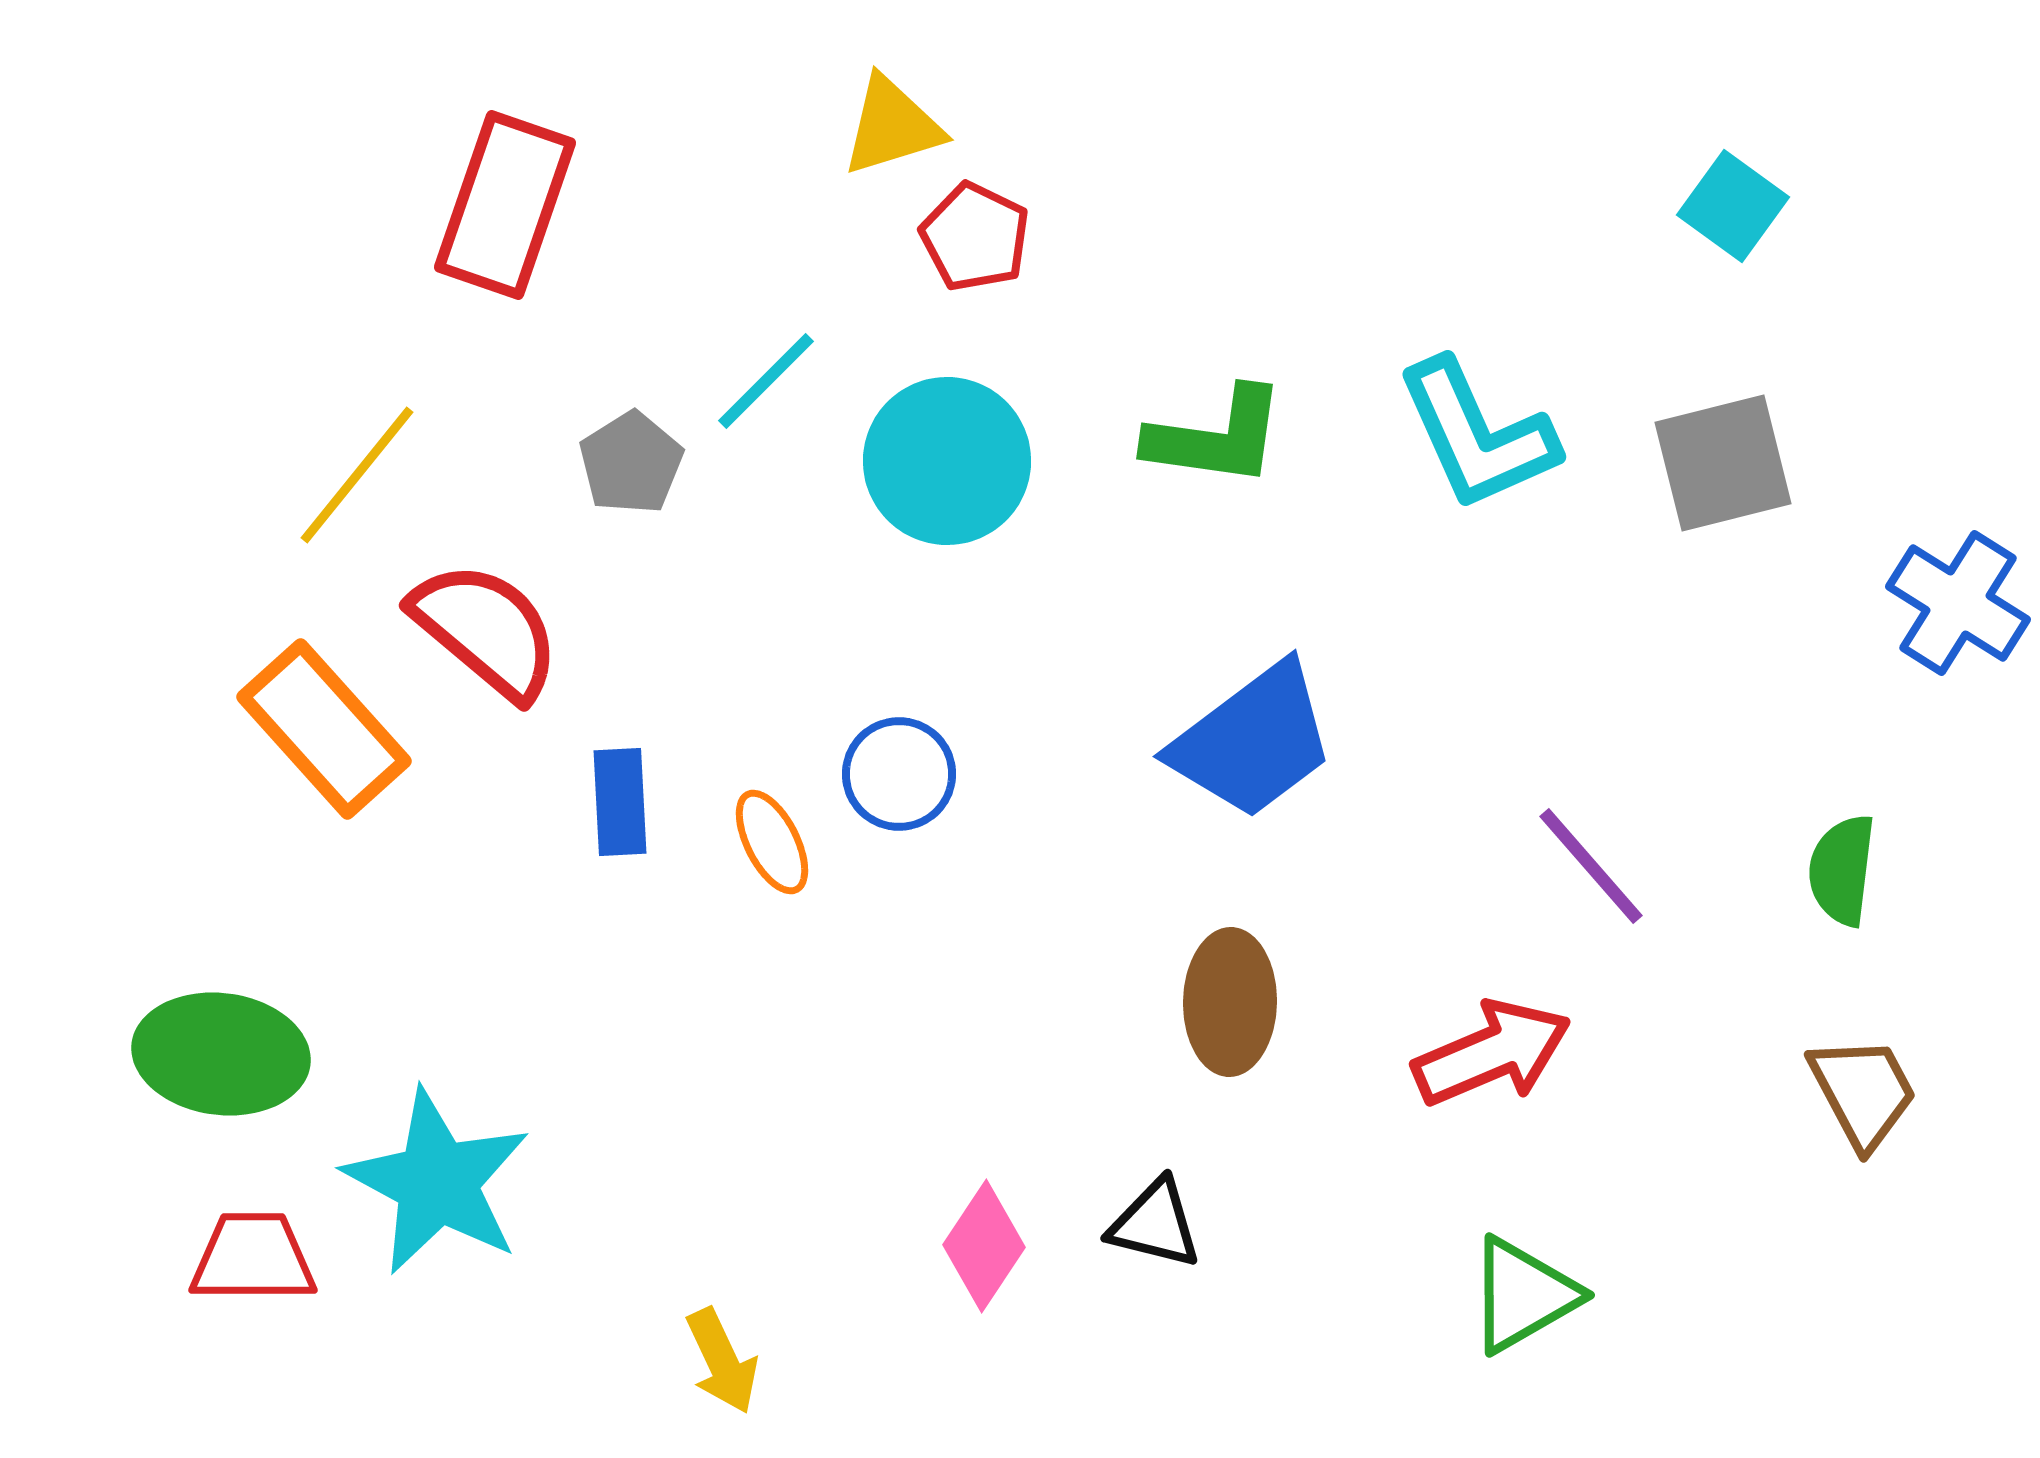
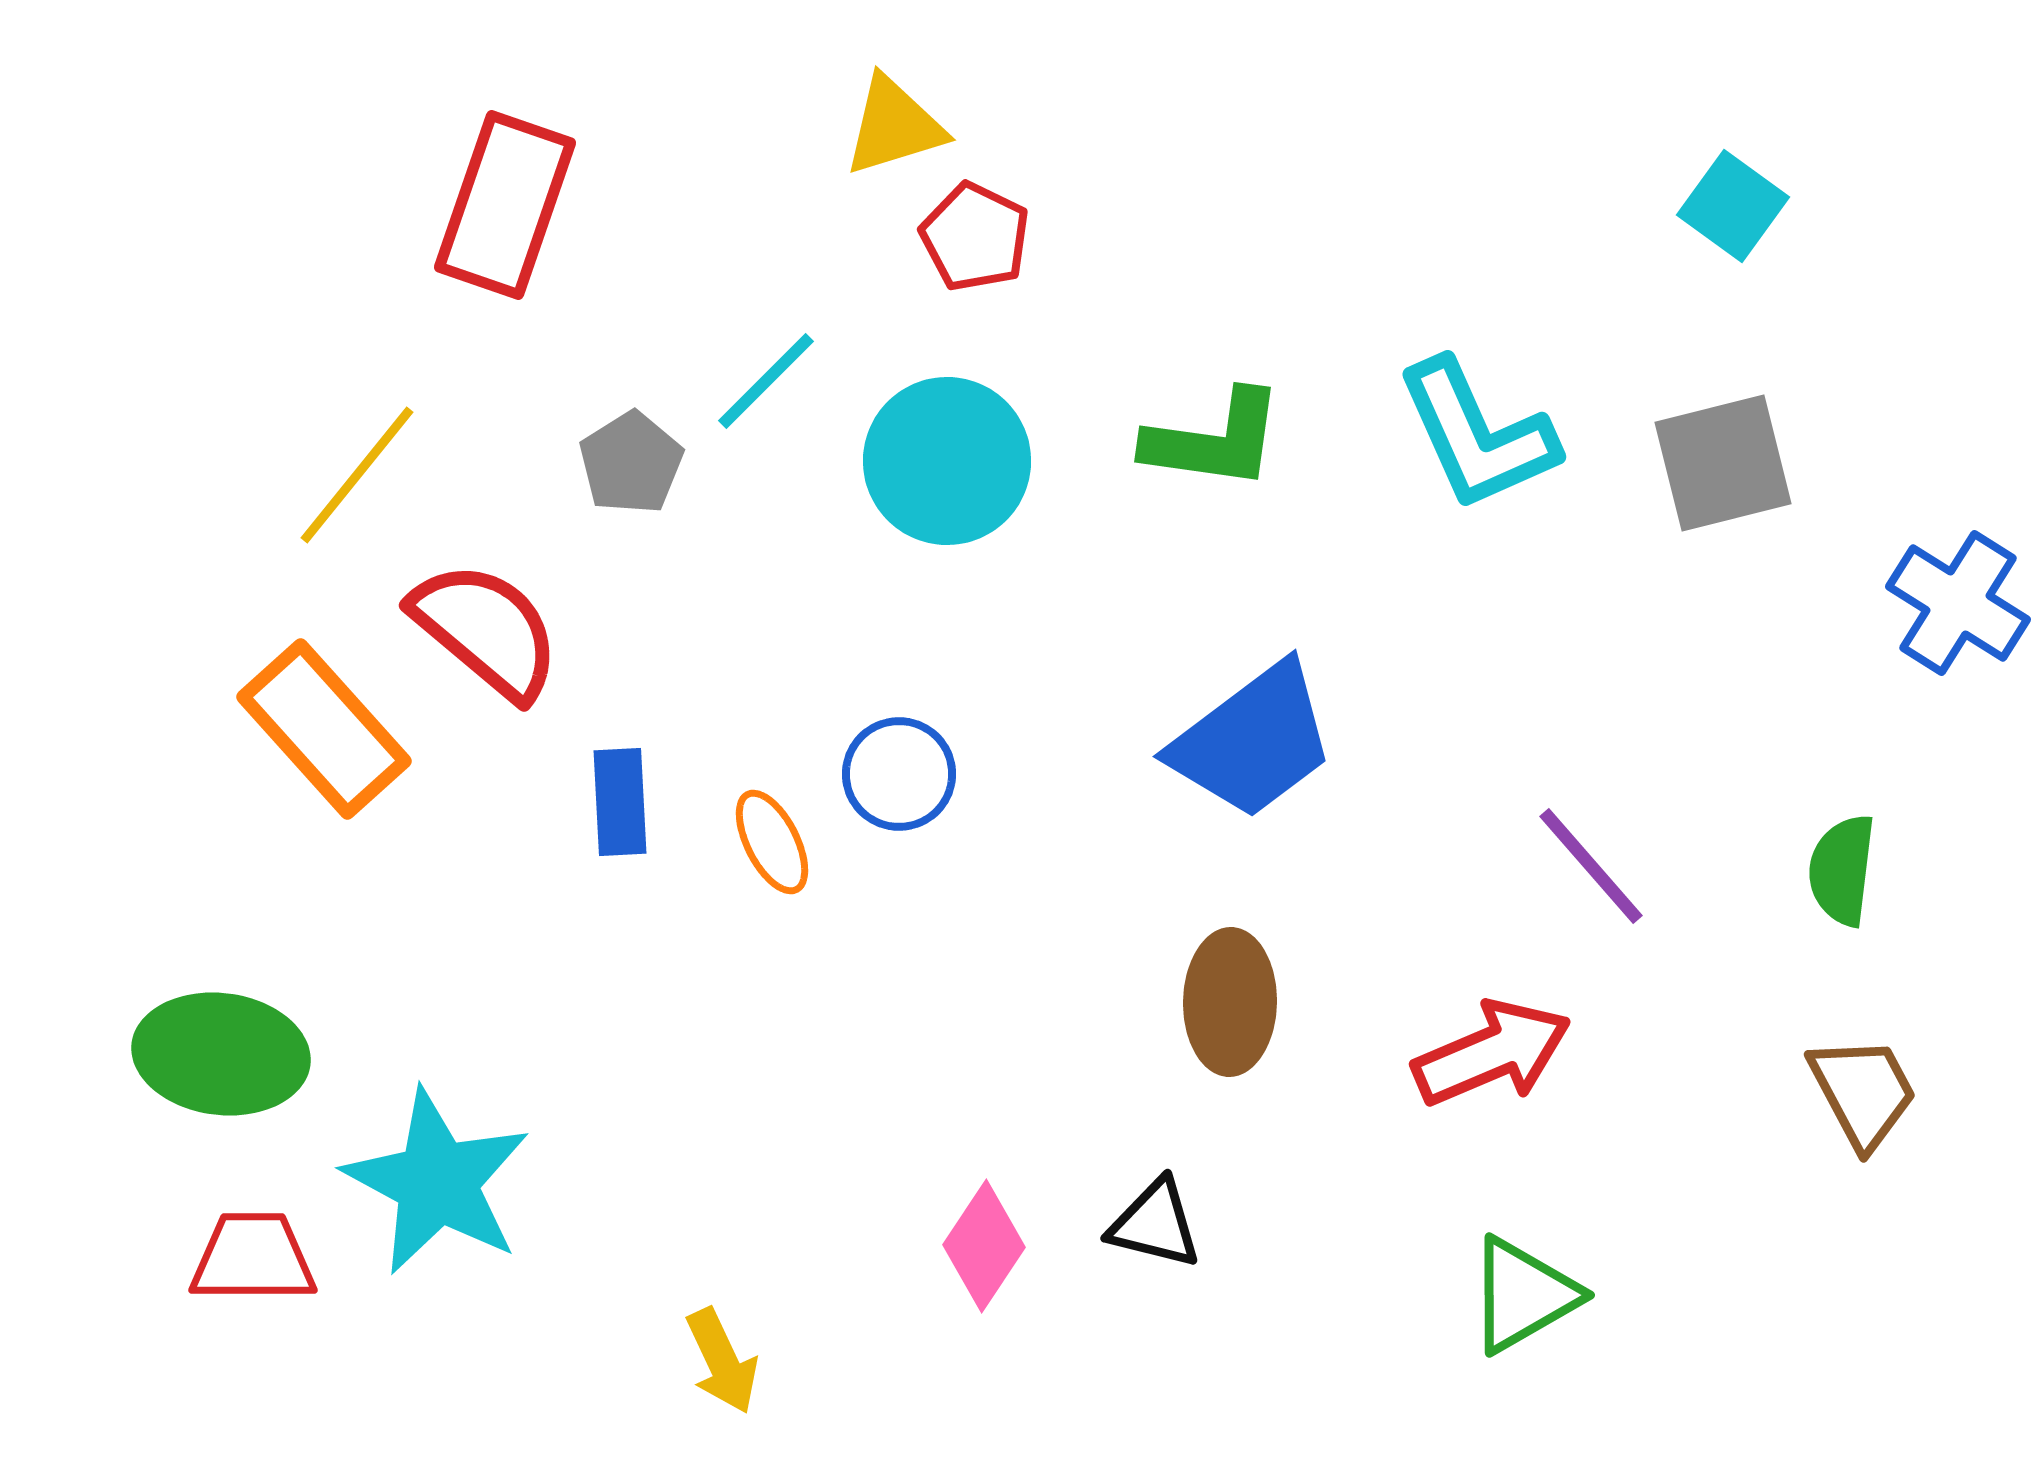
yellow triangle: moved 2 px right
green L-shape: moved 2 px left, 3 px down
